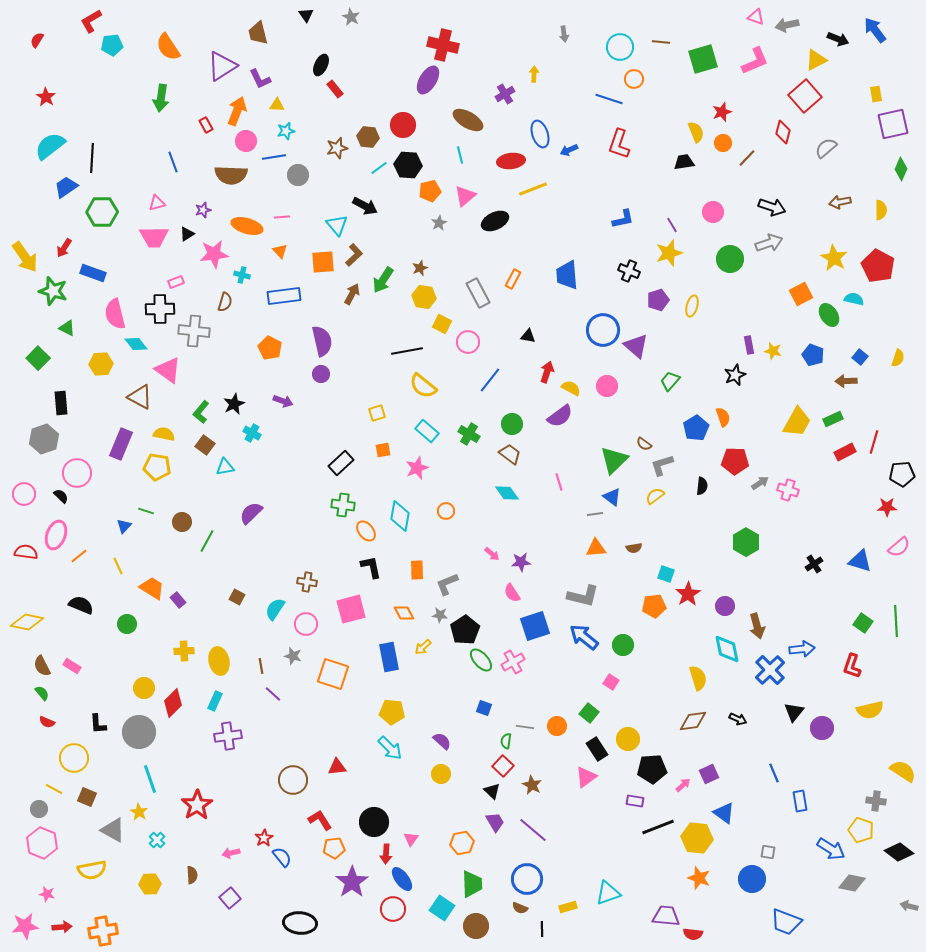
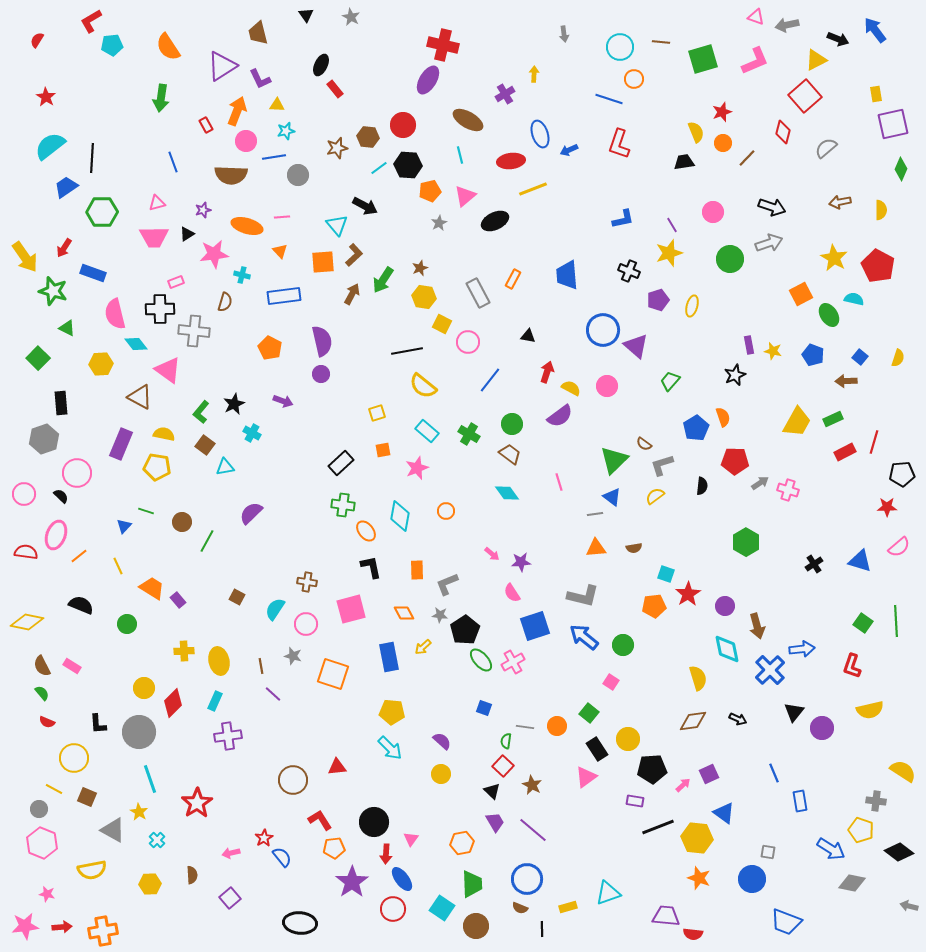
red star at (197, 805): moved 2 px up
